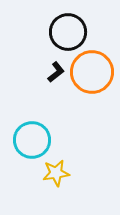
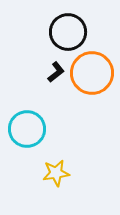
orange circle: moved 1 px down
cyan circle: moved 5 px left, 11 px up
